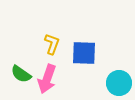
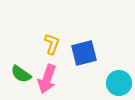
blue square: rotated 16 degrees counterclockwise
